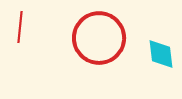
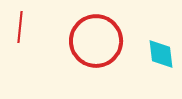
red circle: moved 3 px left, 3 px down
